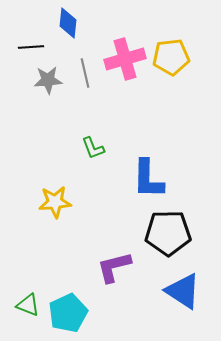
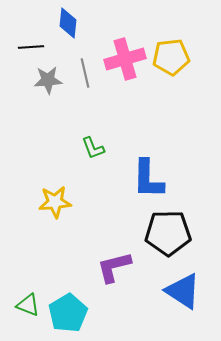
cyan pentagon: rotated 6 degrees counterclockwise
